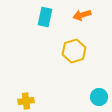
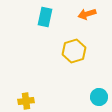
orange arrow: moved 5 px right, 1 px up
